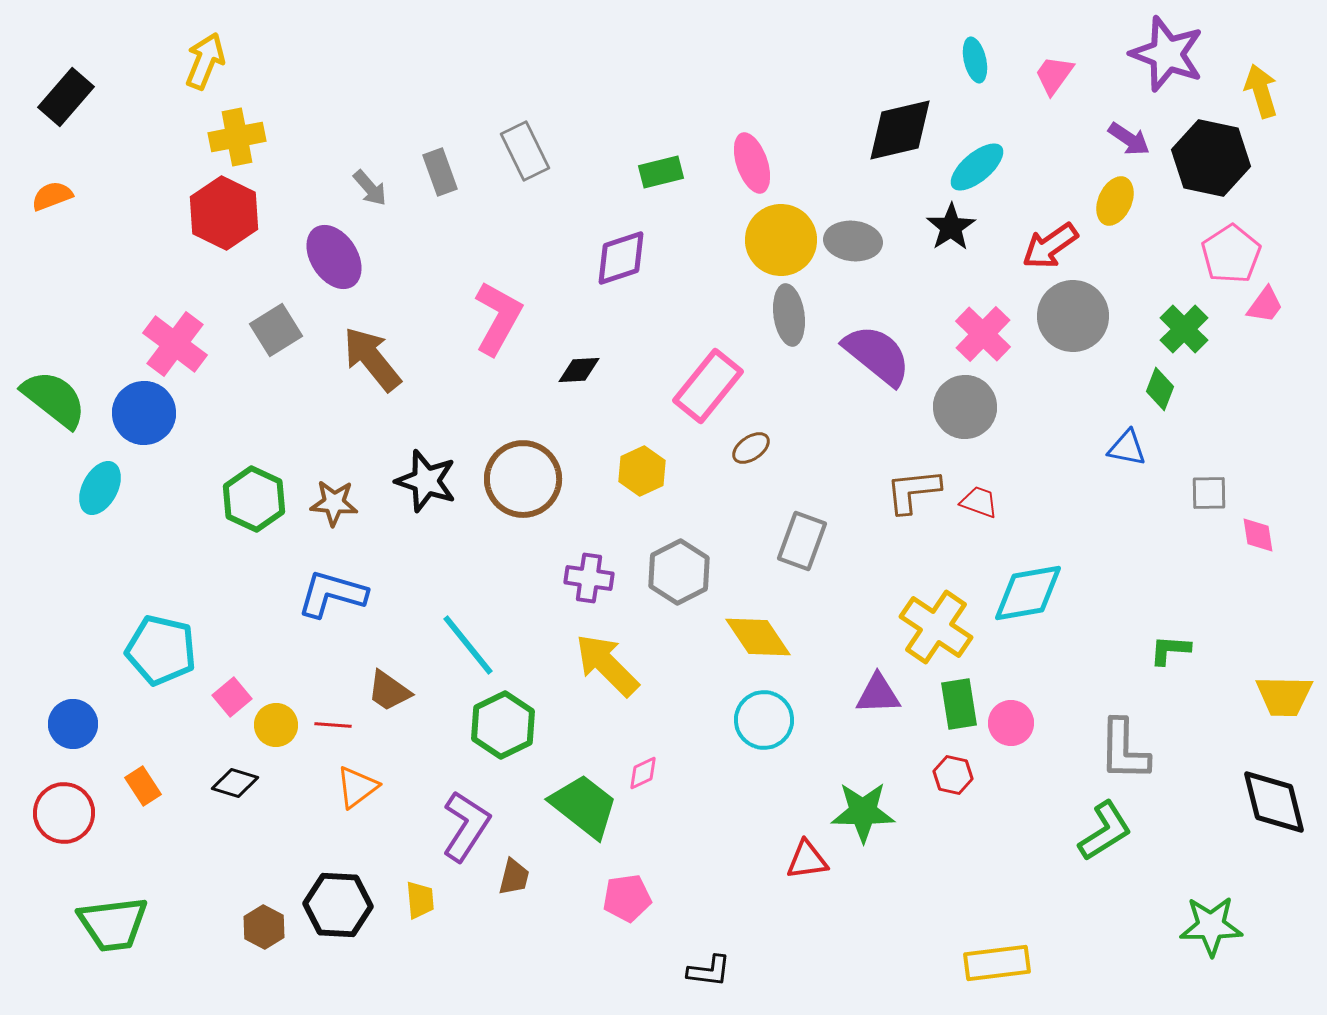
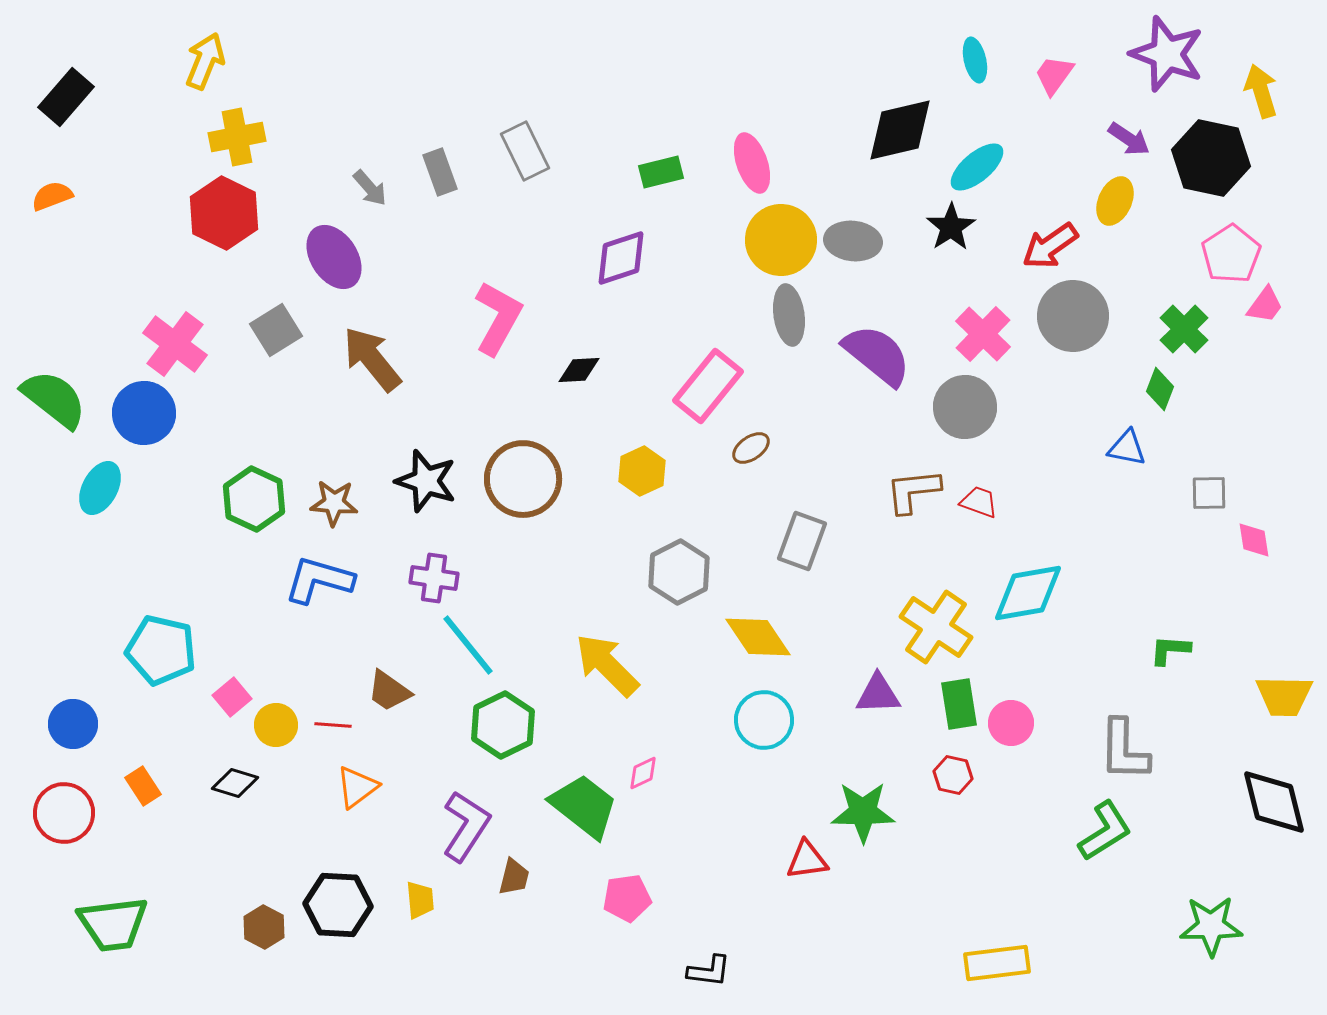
pink diamond at (1258, 535): moved 4 px left, 5 px down
purple cross at (589, 578): moved 155 px left
blue L-shape at (332, 594): moved 13 px left, 14 px up
